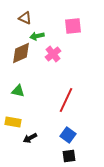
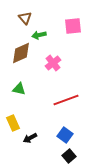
brown triangle: rotated 24 degrees clockwise
green arrow: moved 2 px right, 1 px up
pink cross: moved 9 px down
green triangle: moved 1 px right, 2 px up
red line: rotated 45 degrees clockwise
yellow rectangle: moved 1 px down; rotated 56 degrees clockwise
blue square: moved 3 px left
black square: rotated 32 degrees counterclockwise
